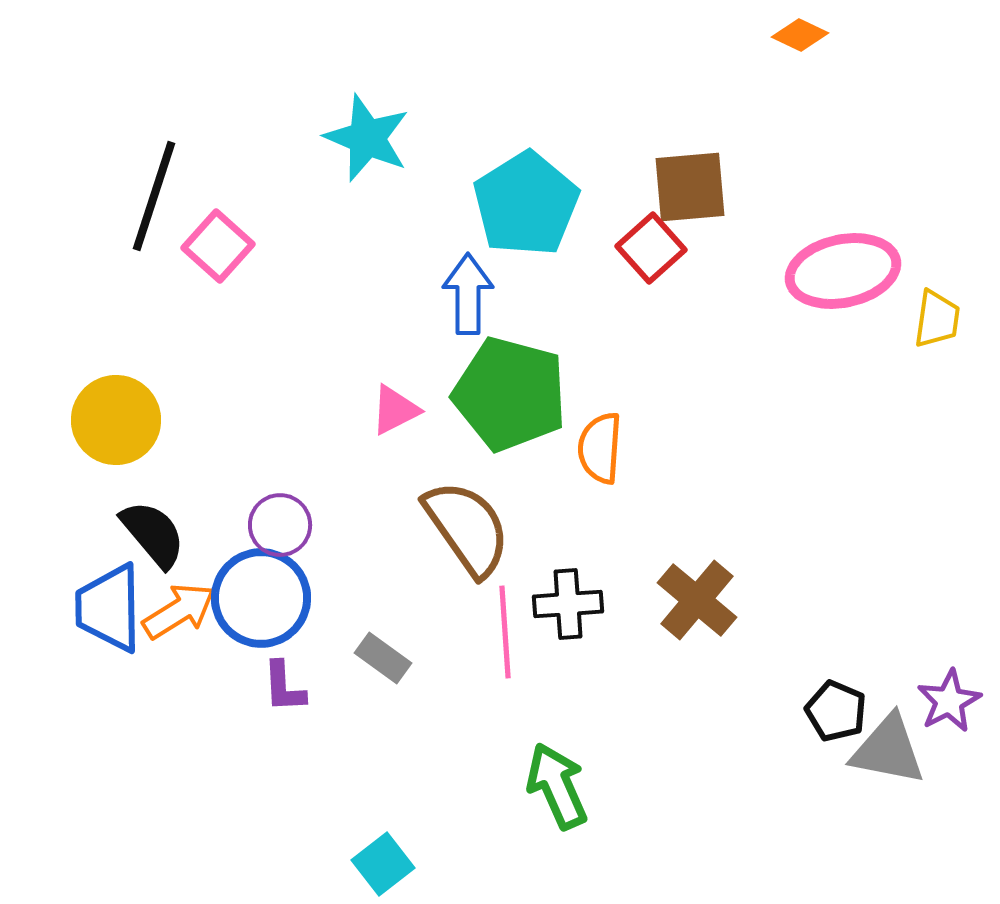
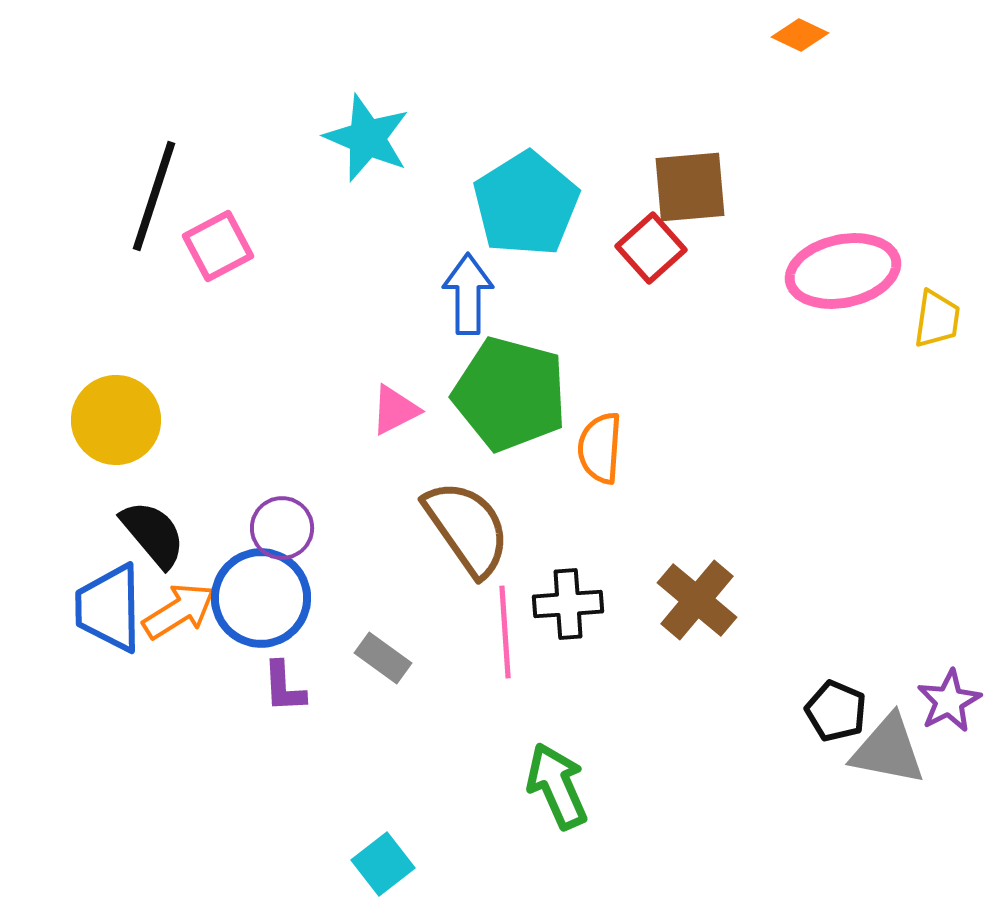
pink square: rotated 20 degrees clockwise
purple circle: moved 2 px right, 3 px down
